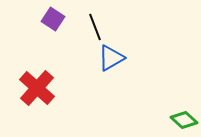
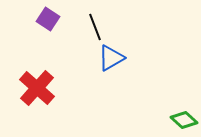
purple square: moved 5 px left
